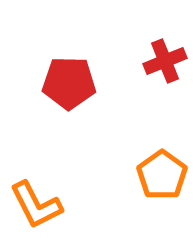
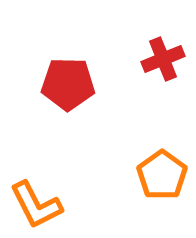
red cross: moved 2 px left, 2 px up
red pentagon: moved 1 px left, 1 px down
